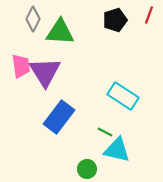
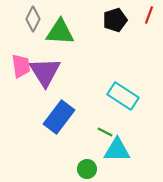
cyan triangle: rotated 12 degrees counterclockwise
